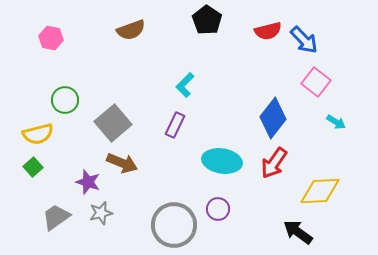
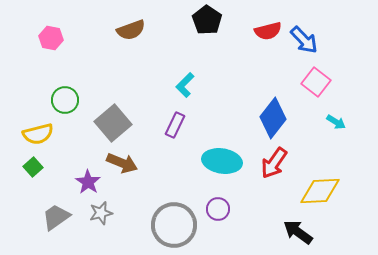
purple star: rotated 15 degrees clockwise
